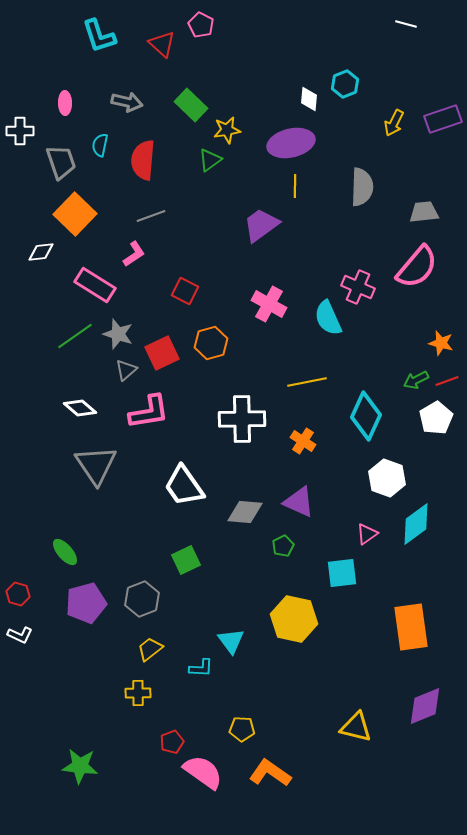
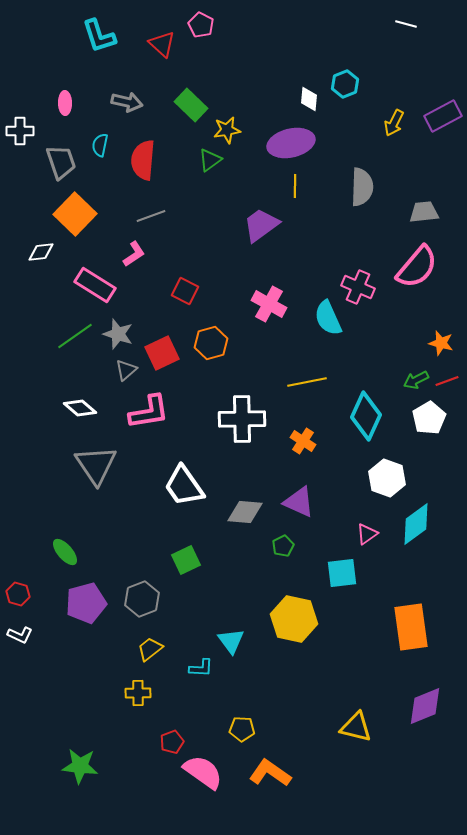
purple rectangle at (443, 119): moved 3 px up; rotated 9 degrees counterclockwise
white pentagon at (436, 418): moved 7 px left
